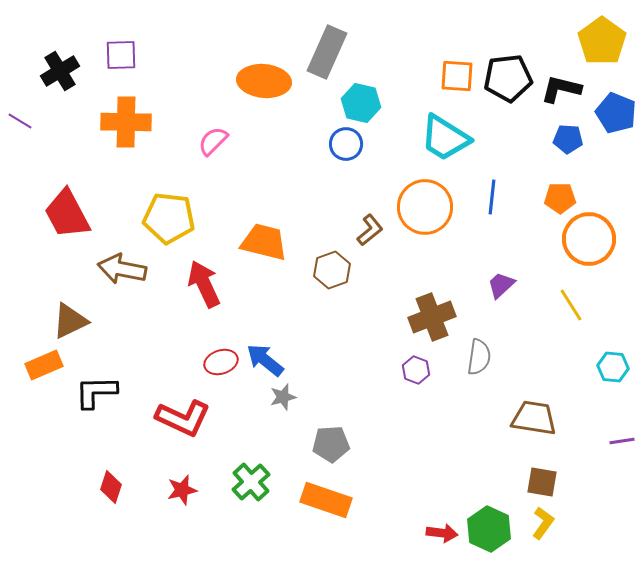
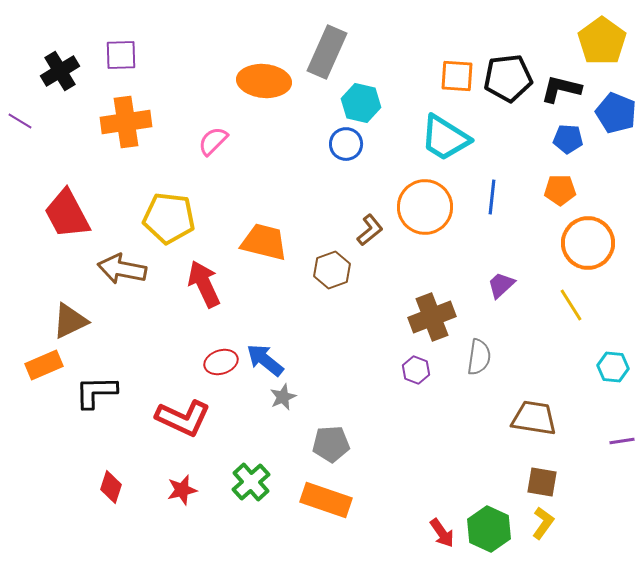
orange cross at (126, 122): rotated 9 degrees counterclockwise
orange pentagon at (560, 198): moved 8 px up
orange circle at (589, 239): moved 1 px left, 4 px down
gray star at (283, 397): rotated 8 degrees counterclockwise
red arrow at (442, 533): rotated 48 degrees clockwise
